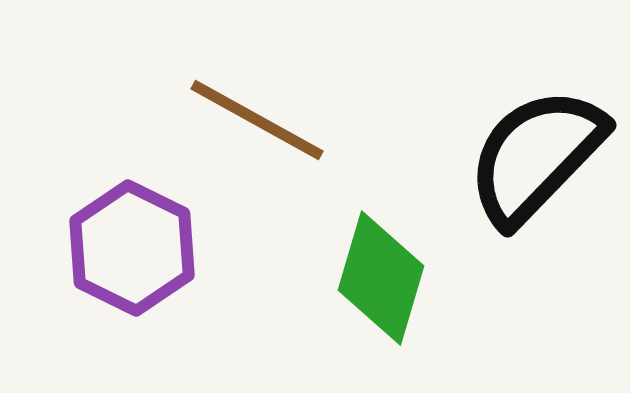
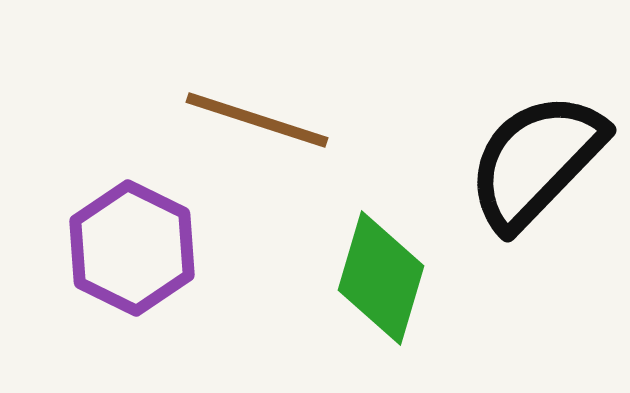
brown line: rotated 11 degrees counterclockwise
black semicircle: moved 5 px down
